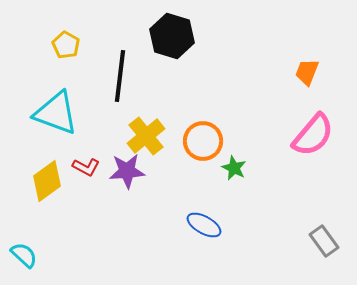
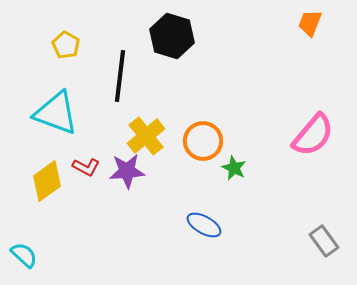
orange trapezoid: moved 3 px right, 49 px up
